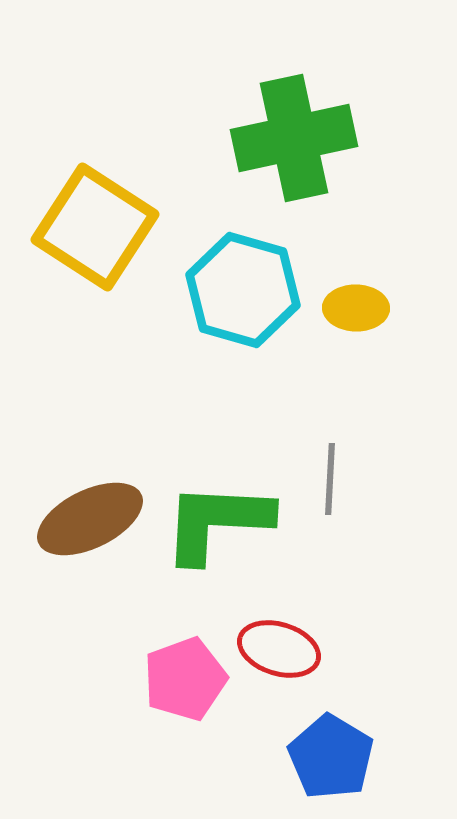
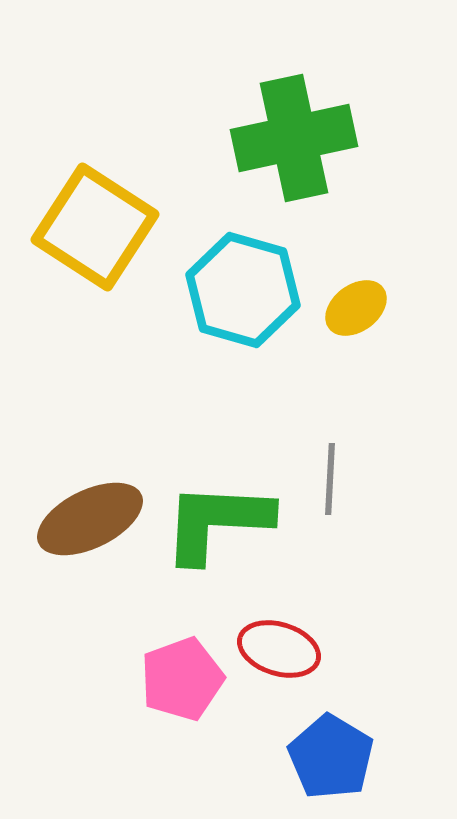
yellow ellipse: rotated 38 degrees counterclockwise
pink pentagon: moved 3 px left
